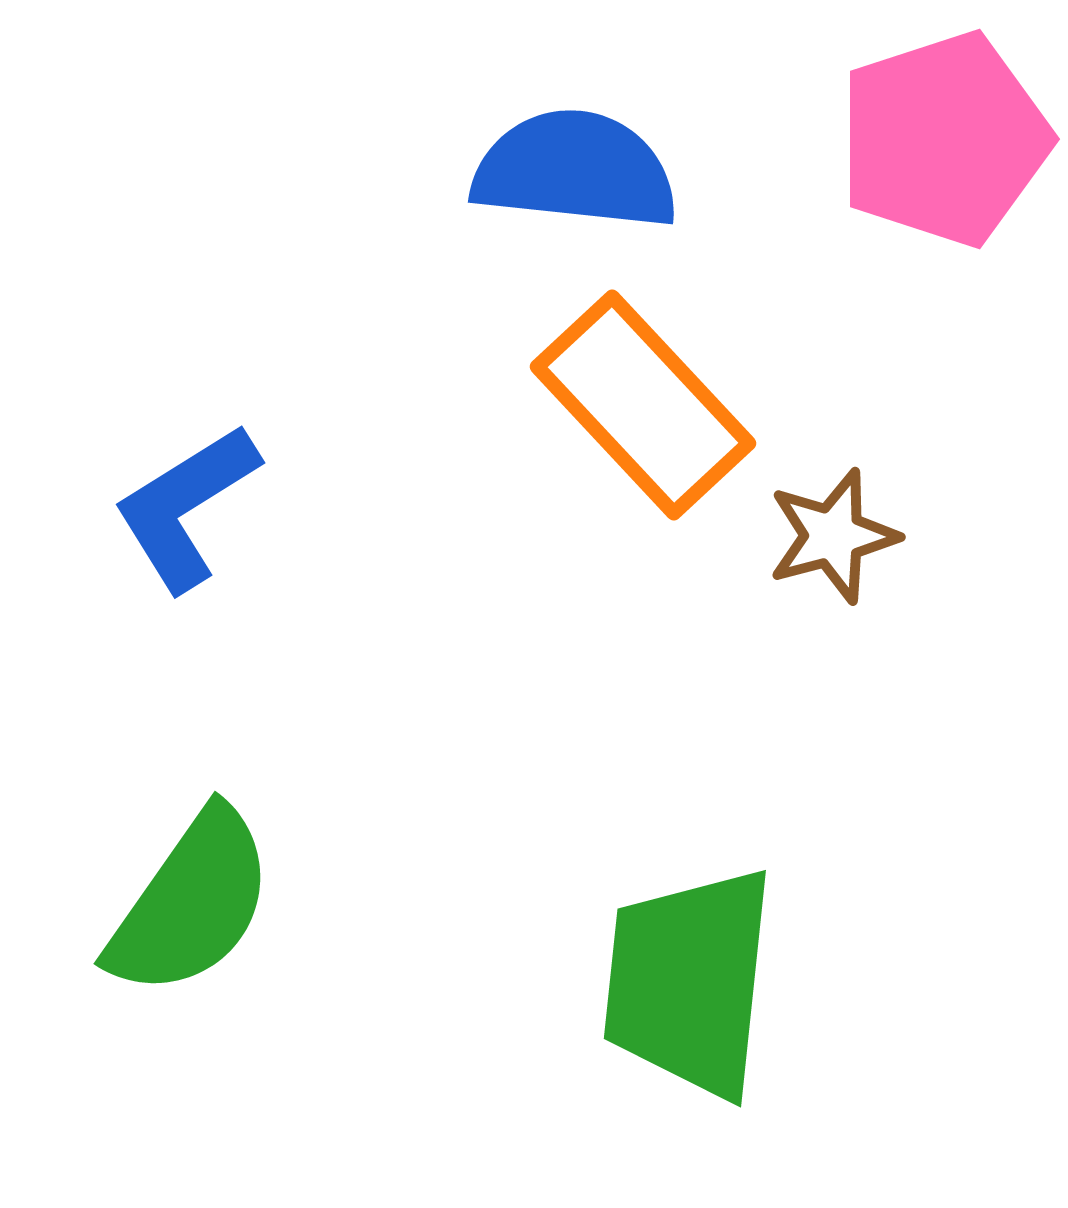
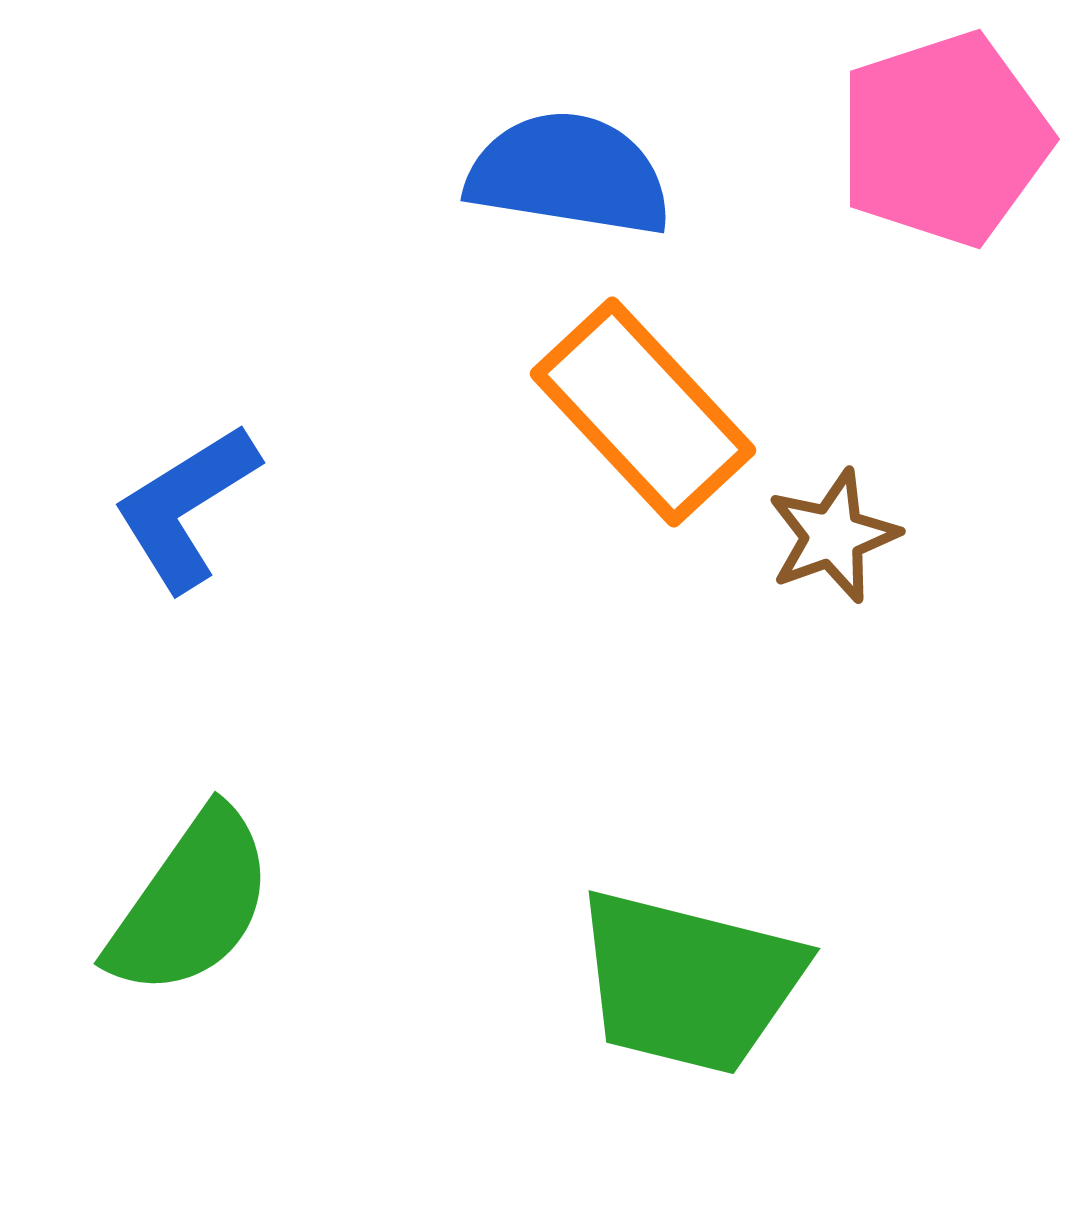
blue semicircle: moved 6 px left, 4 px down; rotated 3 degrees clockwise
orange rectangle: moved 7 px down
brown star: rotated 5 degrees counterclockwise
green trapezoid: rotated 82 degrees counterclockwise
